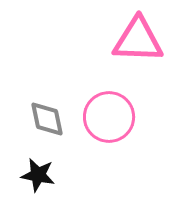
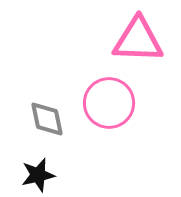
pink circle: moved 14 px up
black star: rotated 24 degrees counterclockwise
